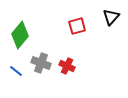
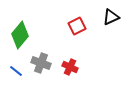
black triangle: rotated 24 degrees clockwise
red square: rotated 12 degrees counterclockwise
red cross: moved 3 px right, 1 px down
